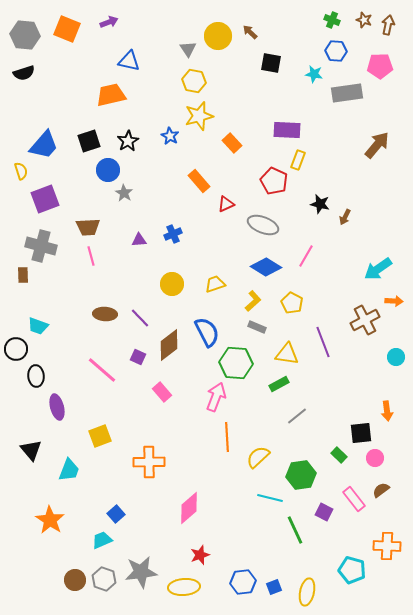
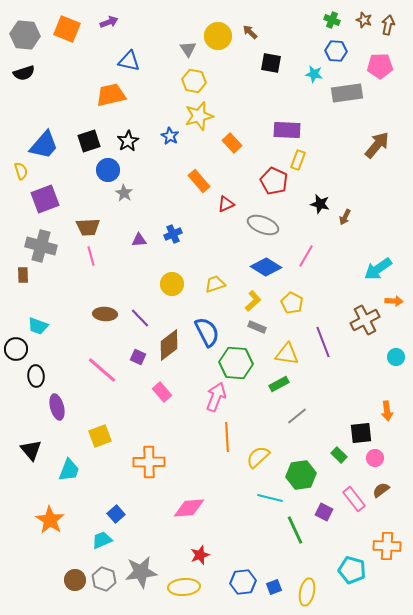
pink diamond at (189, 508): rotated 36 degrees clockwise
